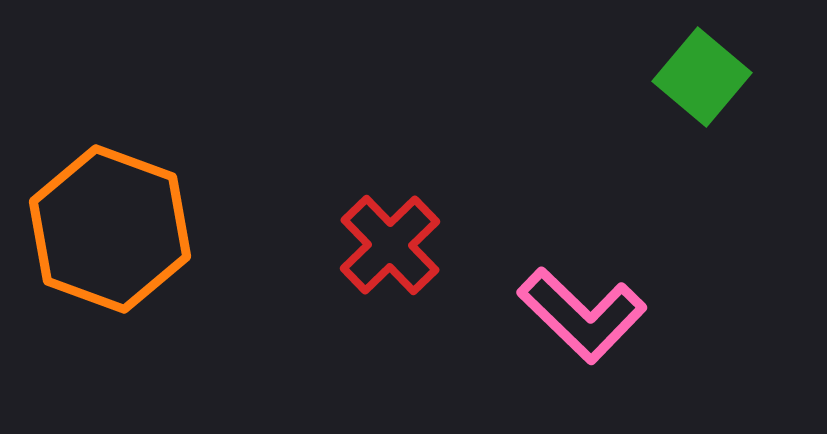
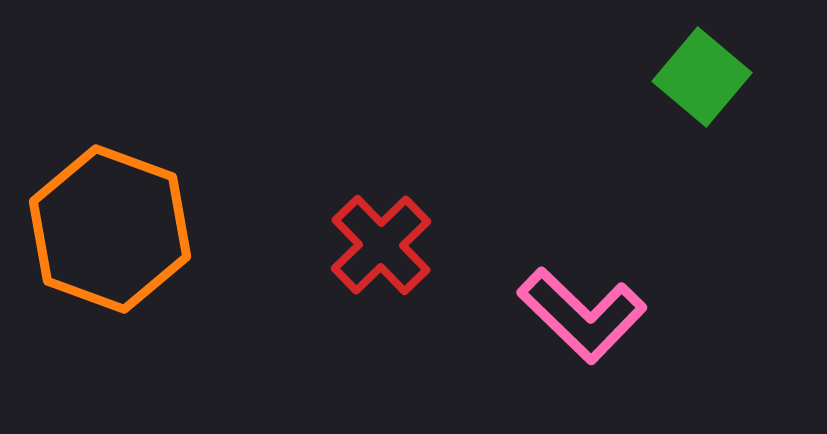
red cross: moved 9 px left
